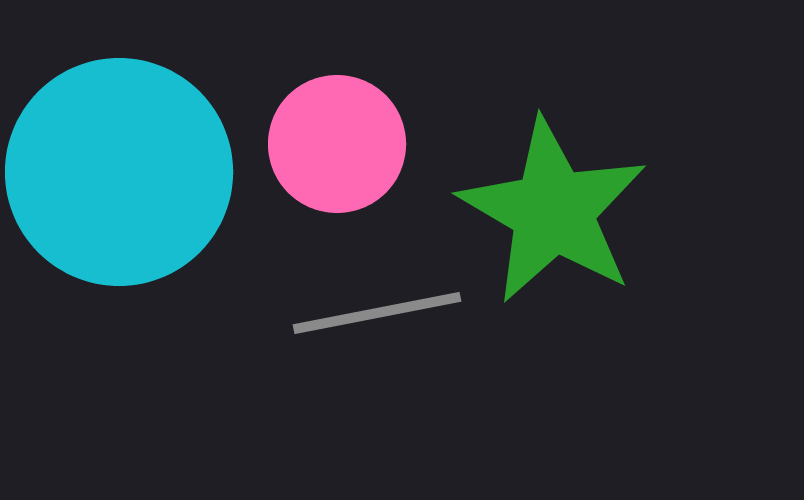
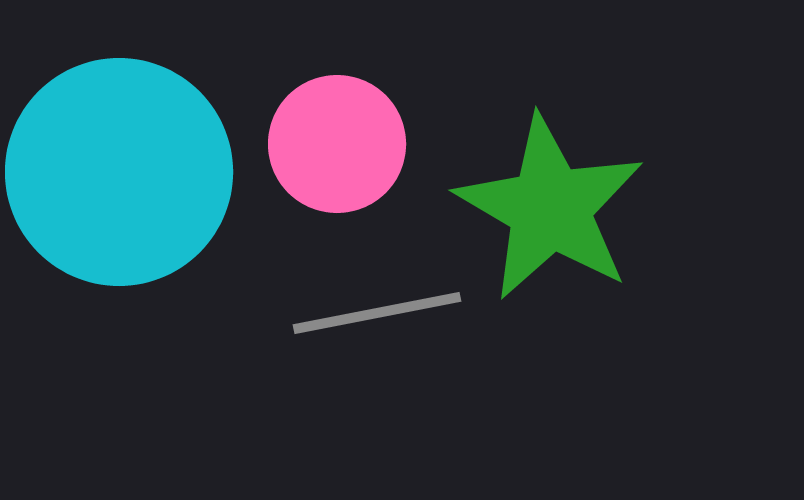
green star: moved 3 px left, 3 px up
